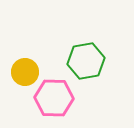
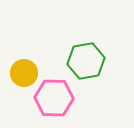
yellow circle: moved 1 px left, 1 px down
